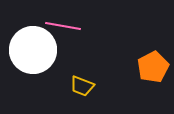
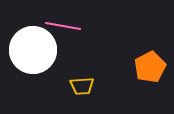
orange pentagon: moved 3 px left
yellow trapezoid: rotated 25 degrees counterclockwise
